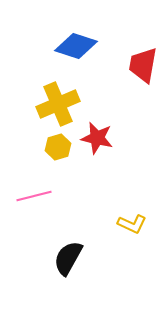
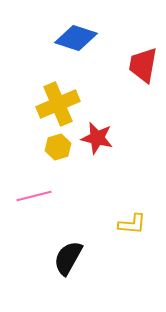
blue diamond: moved 8 px up
yellow L-shape: rotated 20 degrees counterclockwise
